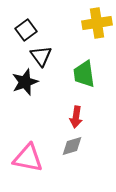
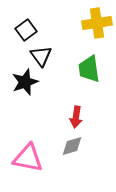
green trapezoid: moved 5 px right, 5 px up
